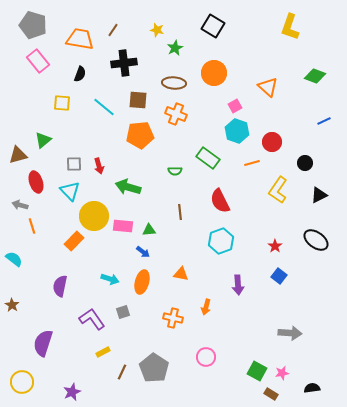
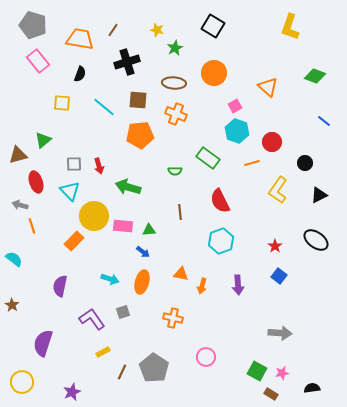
black cross at (124, 63): moved 3 px right, 1 px up; rotated 10 degrees counterclockwise
blue line at (324, 121): rotated 64 degrees clockwise
orange arrow at (206, 307): moved 4 px left, 21 px up
gray arrow at (290, 333): moved 10 px left
